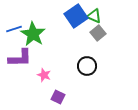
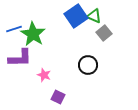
gray square: moved 6 px right
black circle: moved 1 px right, 1 px up
